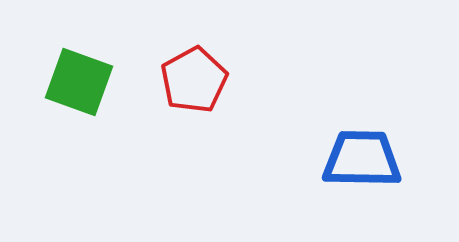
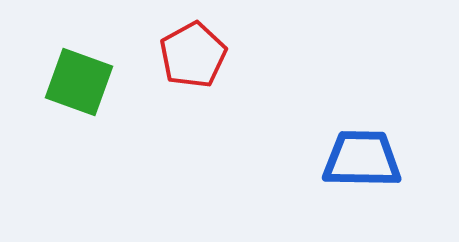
red pentagon: moved 1 px left, 25 px up
